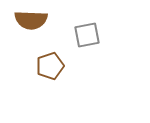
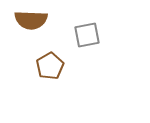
brown pentagon: rotated 12 degrees counterclockwise
